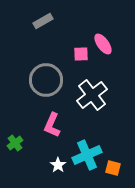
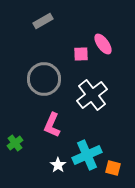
gray circle: moved 2 px left, 1 px up
